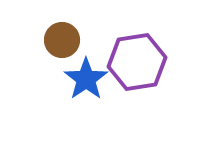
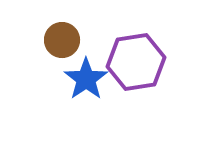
purple hexagon: moved 1 px left
